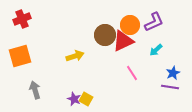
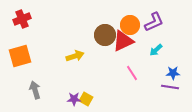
blue star: rotated 24 degrees clockwise
purple star: rotated 24 degrees counterclockwise
